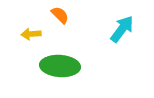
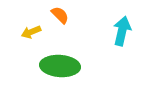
cyan arrow: moved 2 px down; rotated 24 degrees counterclockwise
yellow arrow: moved 2 px up; rotated 18 degrees counterclockwise
